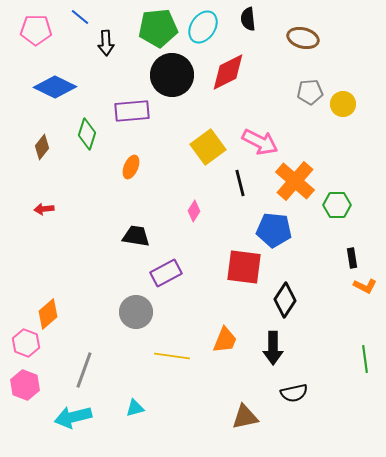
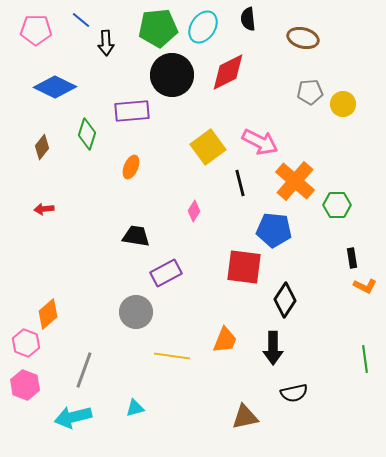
blue line at (80, 17): moved 1 px right, 3 px down
